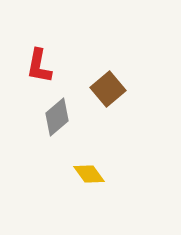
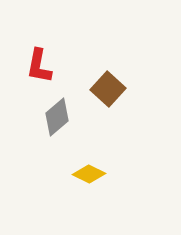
brown square: rotated 8 degrees counterclockwise
yellow diamond: rotated 28 degrees counterclockwise
